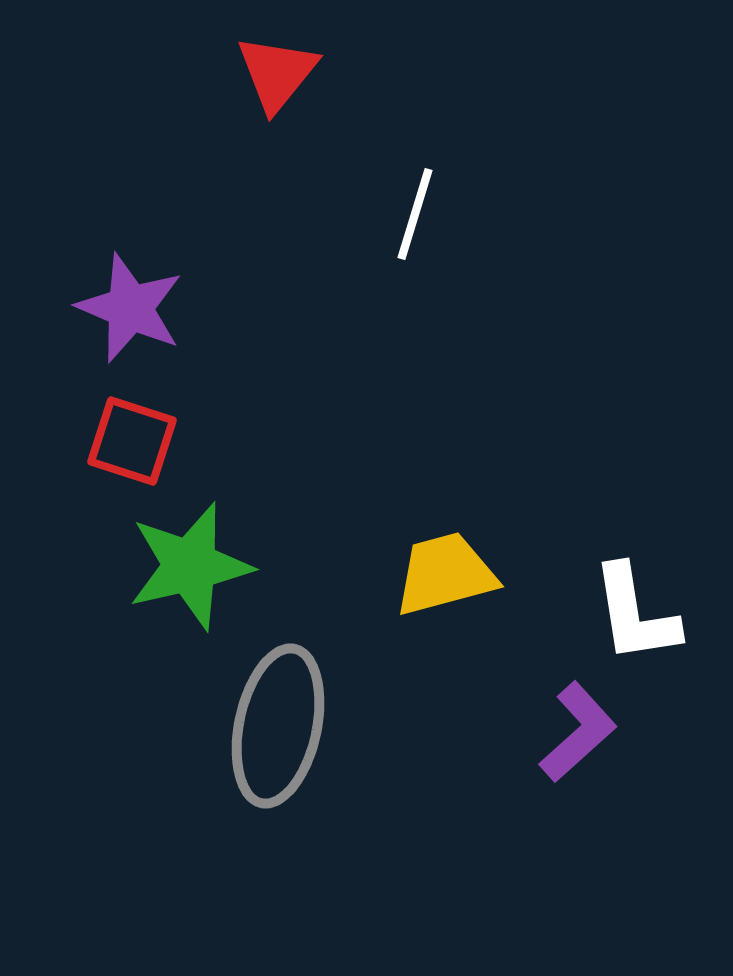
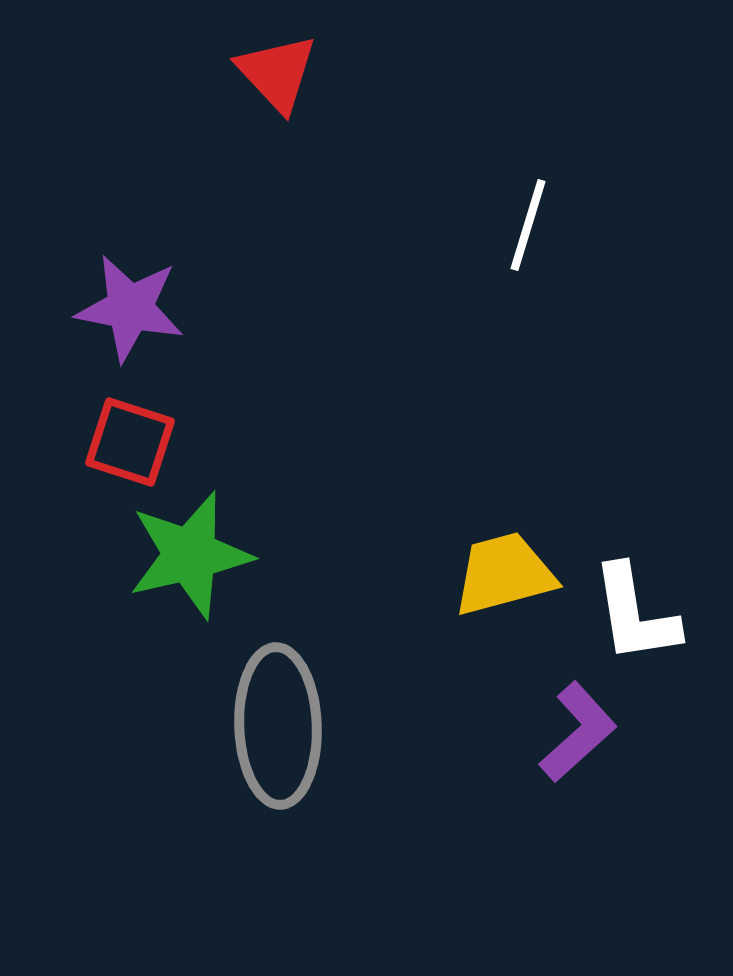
red triangle: rotated 22 degrees counterclockwise
white line: moved 113 px right, 11 px down
purple star: rotated 12 degrees counterclockwise
red square: moved 2 px left, 1 px down
green star: moved 11 px up
yellow trapezoid: moved 59 px right
gray ellipse: rotated 14 degrees counterclockwise
